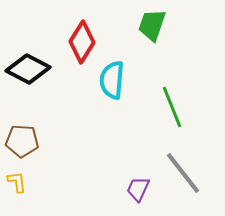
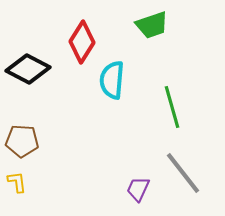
green trapezoid: rotated 128 degrees counterclockwise
green line: rotated 6 degrees clockwise
